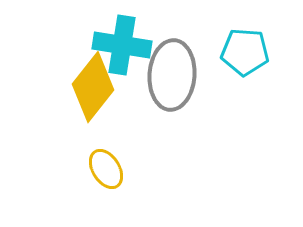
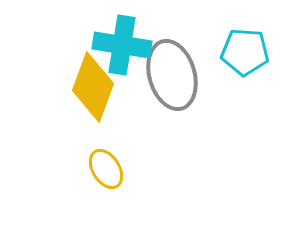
gray ellipse: rotated 20 degrees counterclockwise
yellow diamond: rotated 18 degrees counterclockwise
